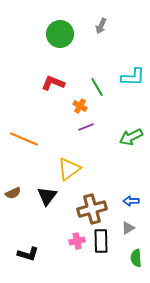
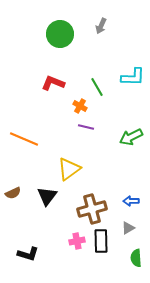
purple line: rotated 35 degrees clockwise
